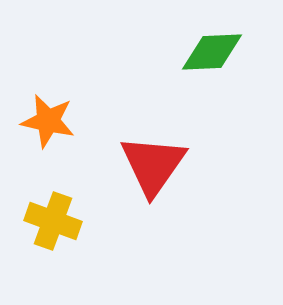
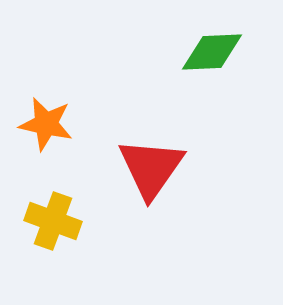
orange star: moved 2 px left, 3 px down
red triangle: moved 2 px left, 3 px down
